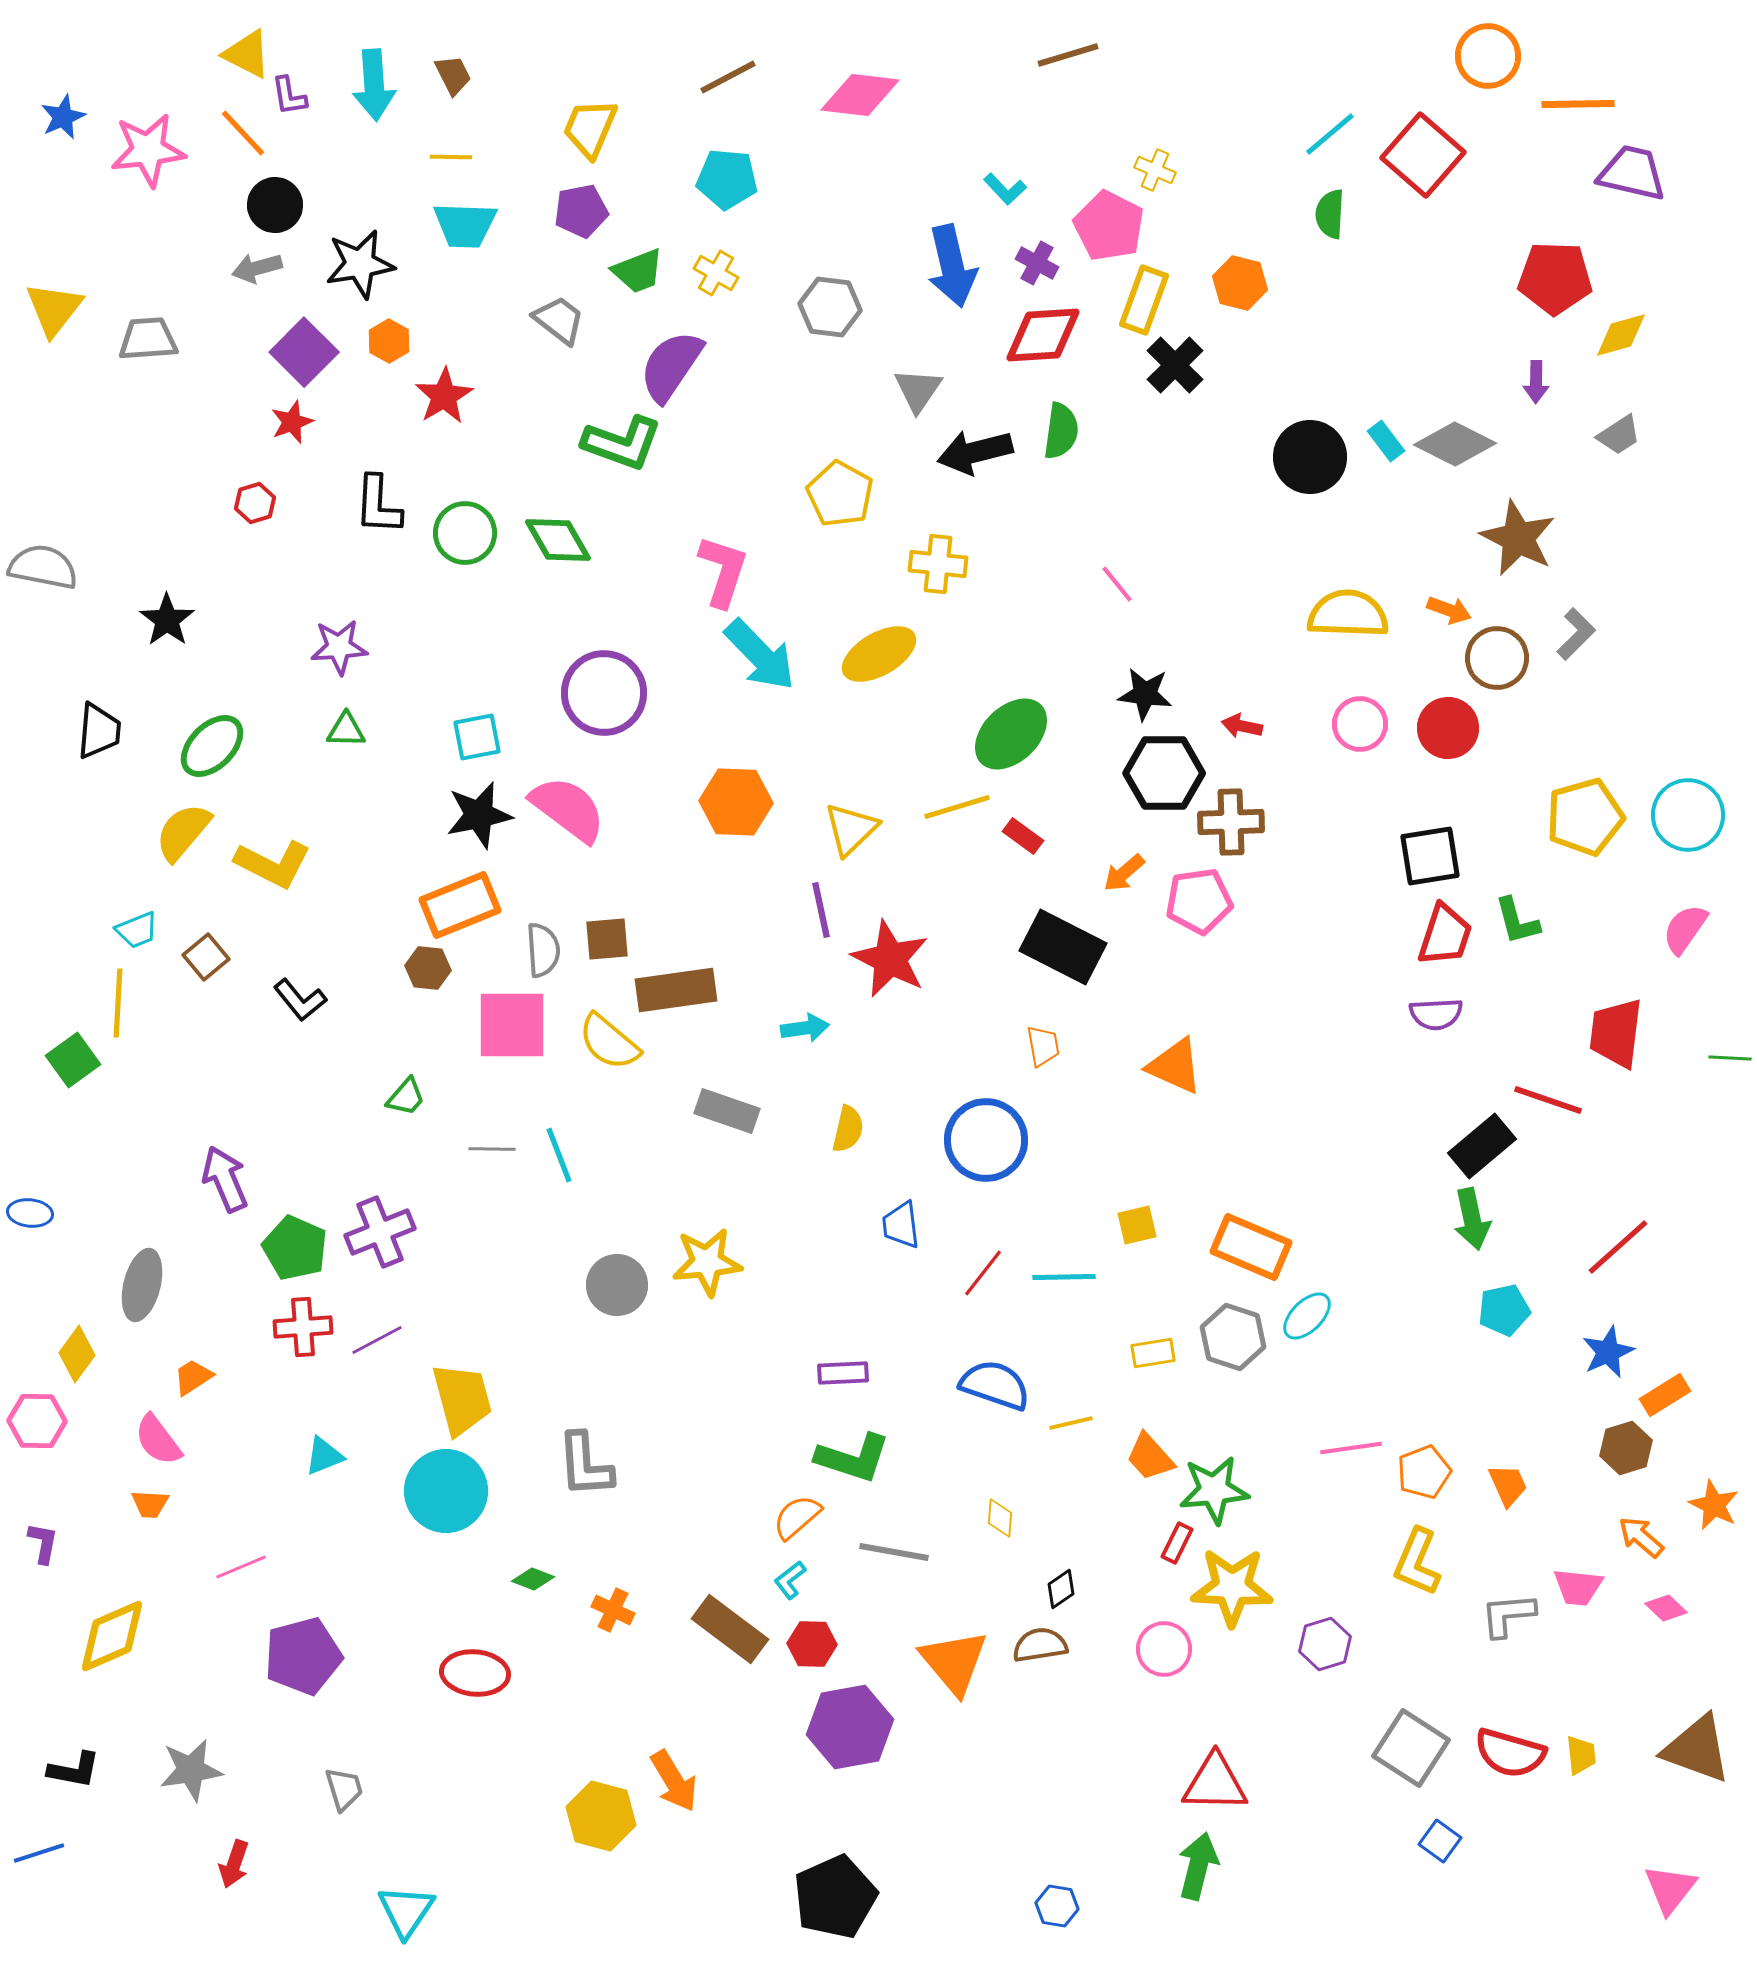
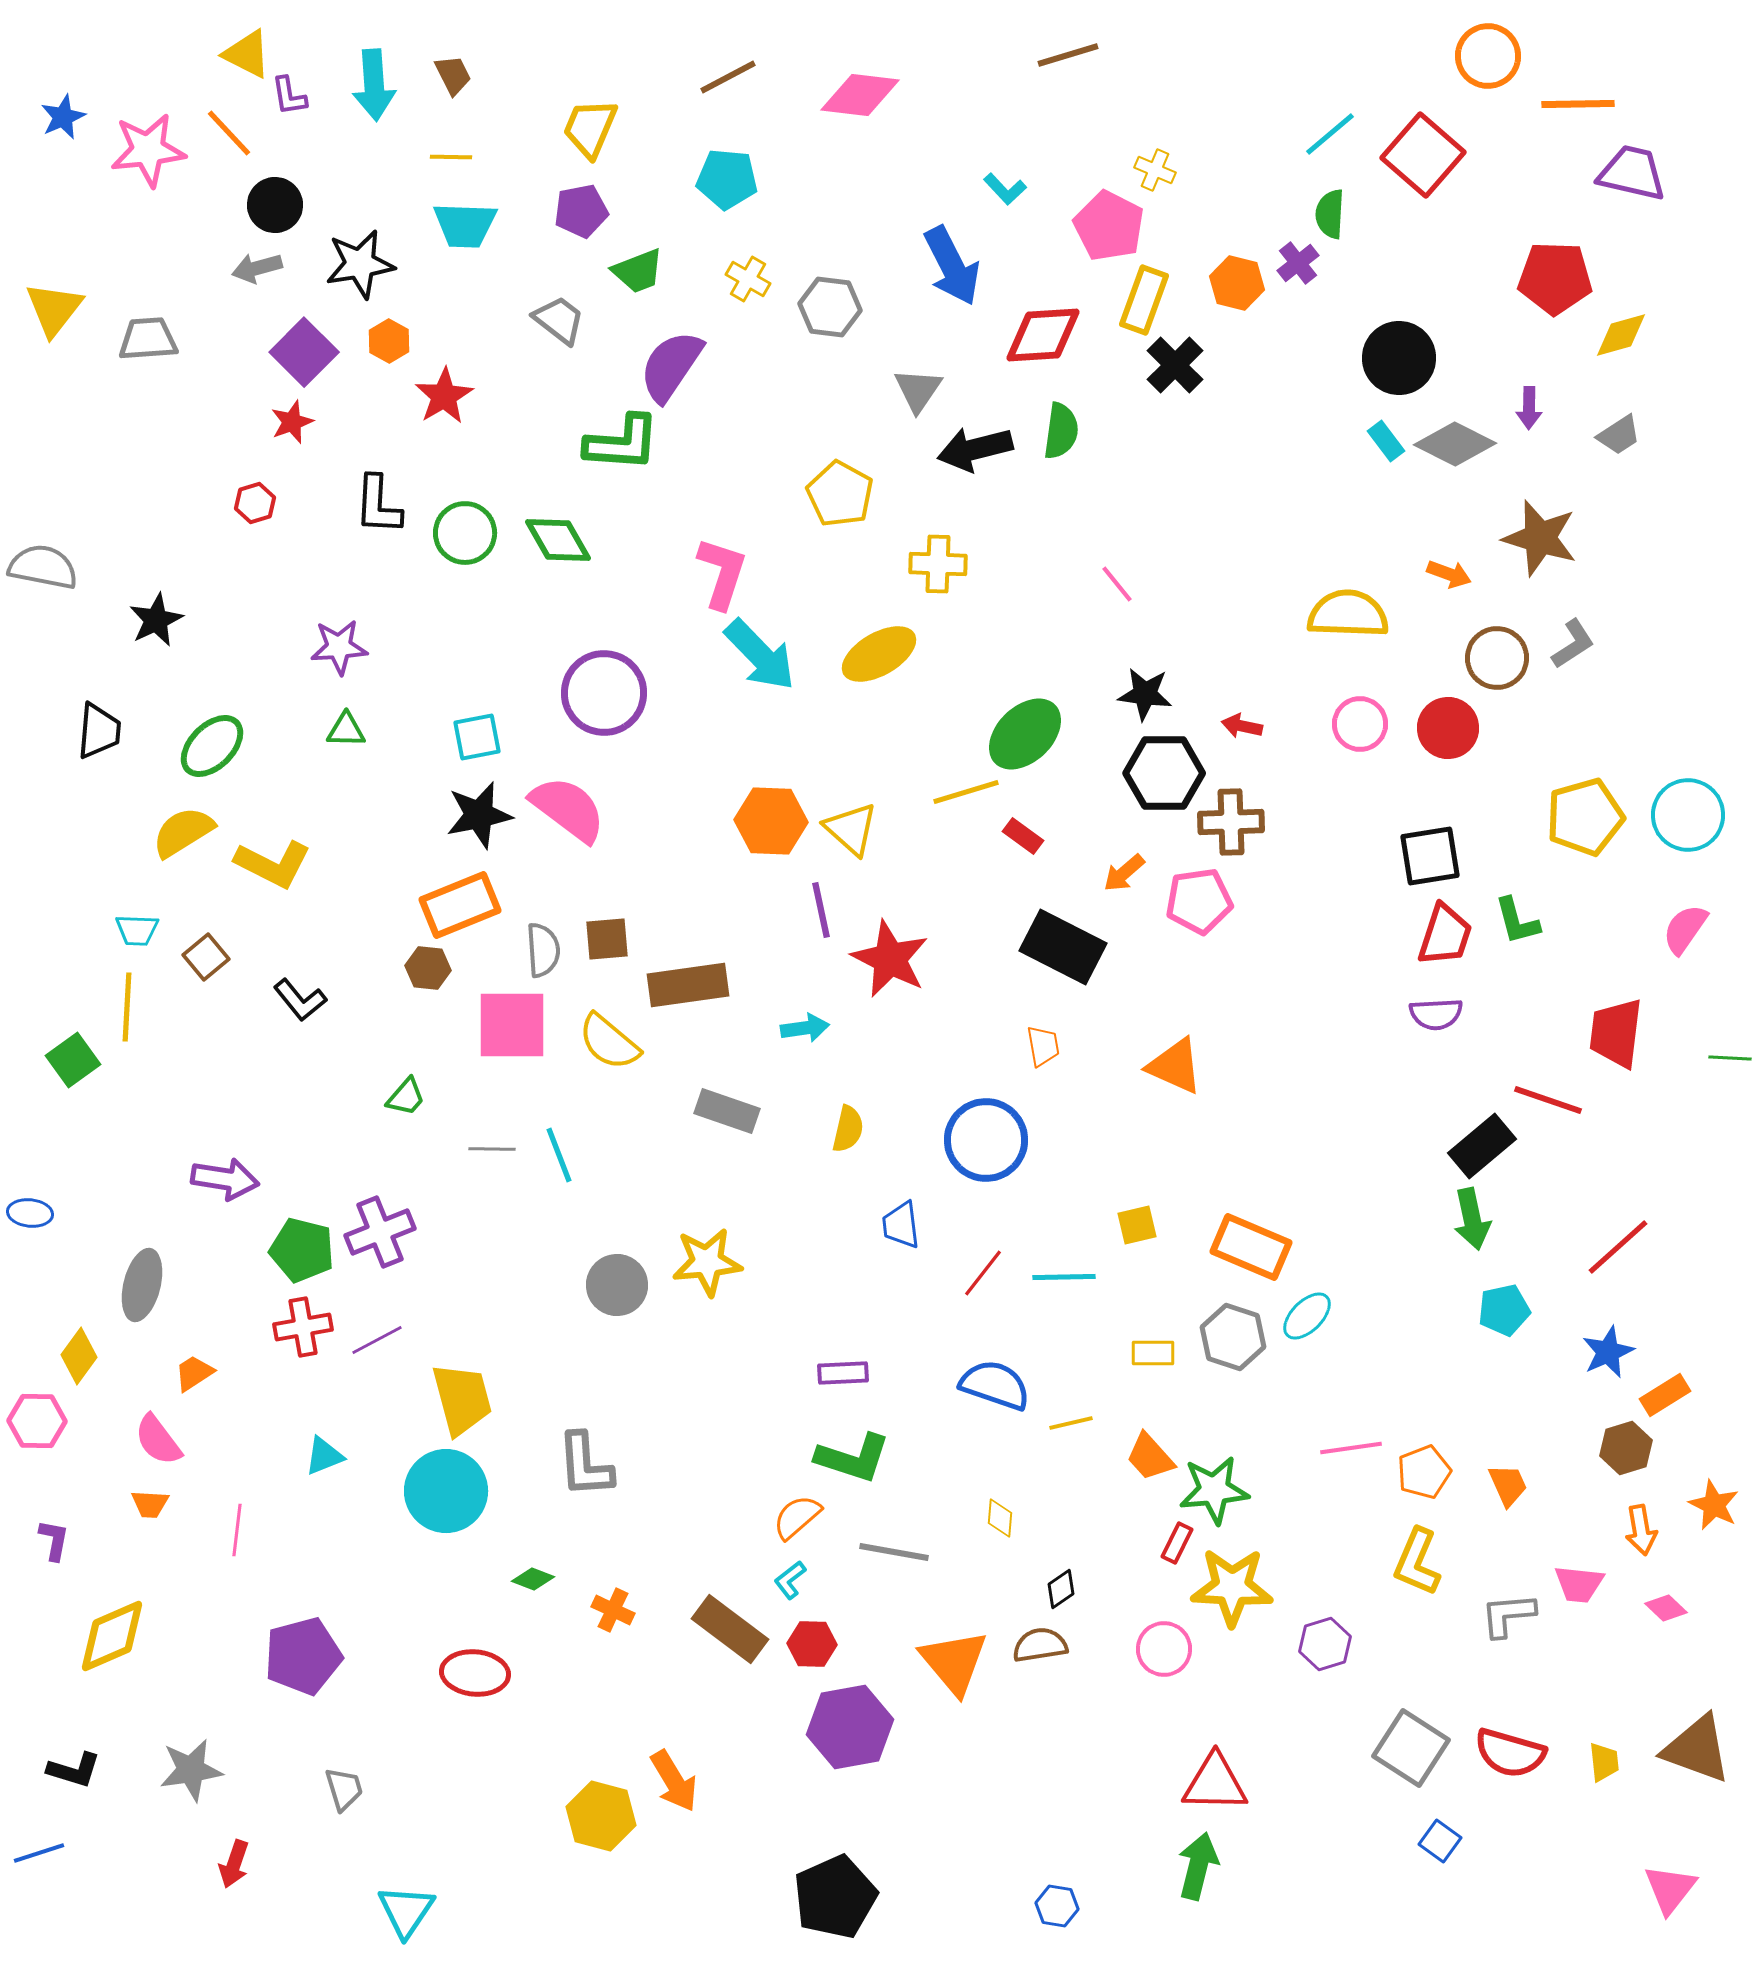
orange line at (243, 133): moved 14 px left
purple cross at (1037, 263): moved 261 px right; rotated 24 degrees clockwise
blue arrow at (952, 266): rotated 14 degrees counterclockwise
yellow cross at (716, 273): moved 32 px right, 6 px down
orange hexagon at (1240, 283): moved 3 px left
purple arrow at (1536, 382): moved 7 px left, 26 px down
green L-shape at (622, 443): rotated 16 degrees counterclockwise
black arrow at (975, 452): moved 3 px up
black circle at (1310, 457): moved 89 px right, 99 px up
brown star at (1518, 538): moved 22 px right; rotated 10 degrees counterclockwise
yellow cross at (938, 564): rotated 4 degrees counterclockwise
pink L-shape at (723, 571): moved 1 px left, 2 px down
orange arrow at (1449, 610): moved 36 px up
black star at (167, 620): moved 11 px left; rotated 10 degrees clockwise
gray L-shape at (1576, 634): moved 3 px left, 10 px down; rotated 12 degrees clockwise
green ellipse at (1011, 734): moved 14 px right
orange hexagon at (736, 802): moved 35 px right, 19 px down
yellow line at (957, 807): moved 9 px right, 15 px up
yellow triangle at (851, 829): rotated 34 degrees counterclockwise
yellow semicircle at (183, 832): rotated 18 degrees clockwise
cyan trapezoid at (137, 930): rotated 24 degrees clockwise
brown rectangle at (676, 990): moved 12 px right, 5 px up
yellow line at (118, 1003): moved 9 px right, 4 px down
purple arrow at (225, 1179): rotated 122 degrees clockwise
green pentagon at (295, 1248): moved 7 px right, 2 px down; rotated 10 degrees counterclockwise
red cross at (303, 1327): rotated 6 degrees counterclockwise
yellow rectangle at (1153, 1353): rotated 9 degrees clockwise
yellow diamond at (77, 1354): moved 2 px right, 2 px down
orange trapezoid at (193, 1377): moved 1 px right, 4 px up
orange arrow at (1641, 1537): moved 7 px up; rotated 141 degrees counterclockwise
purple L-shape at (43, 1543): moved 11 px right, 3 px up
pink line at (241, 1567): moved 4 px left, 37 px up; rotated 60 degrees counterclockwise
pink trapezoid at (1578, 1587): moved 1 px right, 3 px up
yellow trapezoid at (1581, 1755): moved 23 px right, 7 px down
black L-shape at (74, 1770): rotated 6 degrees clockwise
